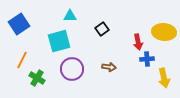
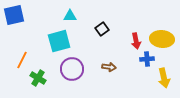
blue square: moved 5 px left, 9 px up; rotated 20 degrees clockwise
yellow ellipse: moved 2 px left, 7 px down
red arrow: moved 2 px left, 1 px up
green cross: moved 1 px right
